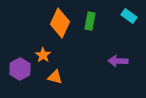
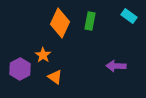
purple arrow: moved 2 px left, 5 px down
orange triangle: rotated 21 degrees clockwise
